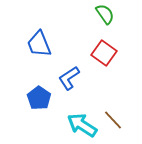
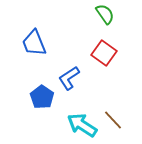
blue trapezoid: moved 5 px left, 1 px up
blue pentagon: moved 3 px right, 1 px up
